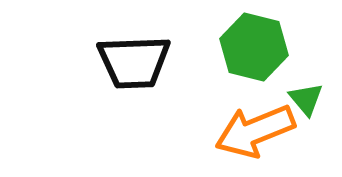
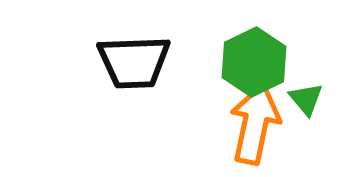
green hexagon: moved 15 px down; rotated 20 degrees clockwise
orange arrow: moved 7 px up; rotated 124 degrees clockwise
